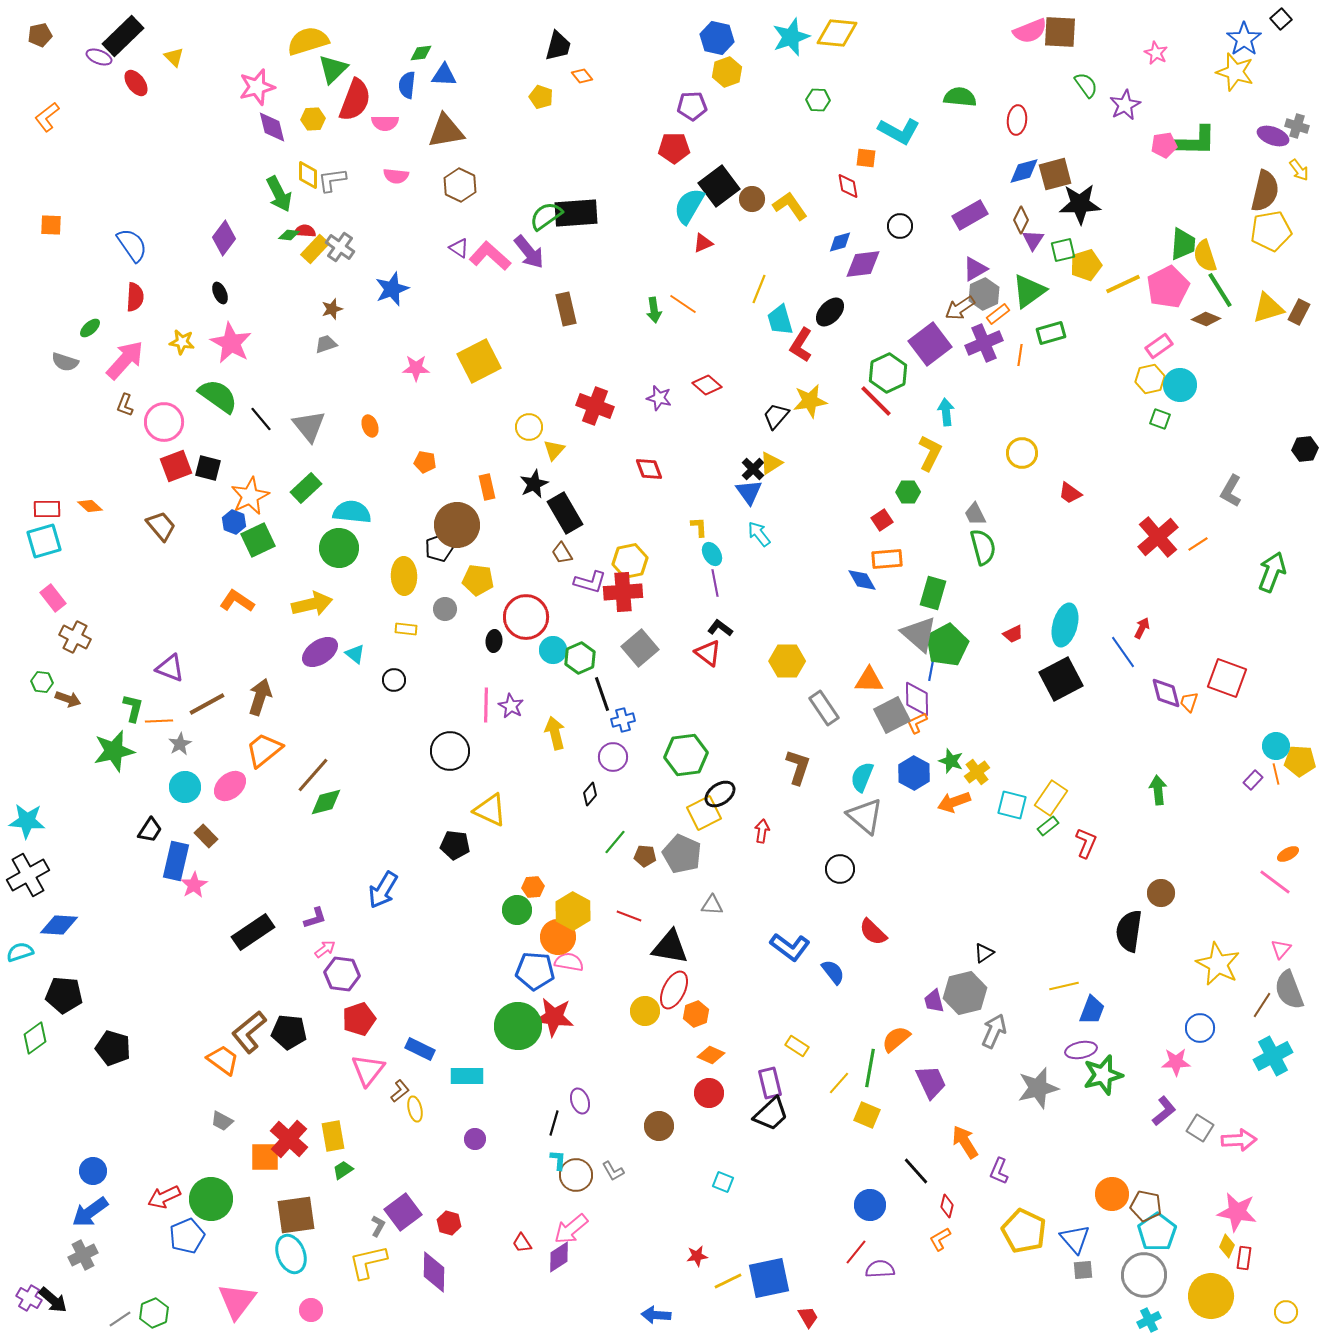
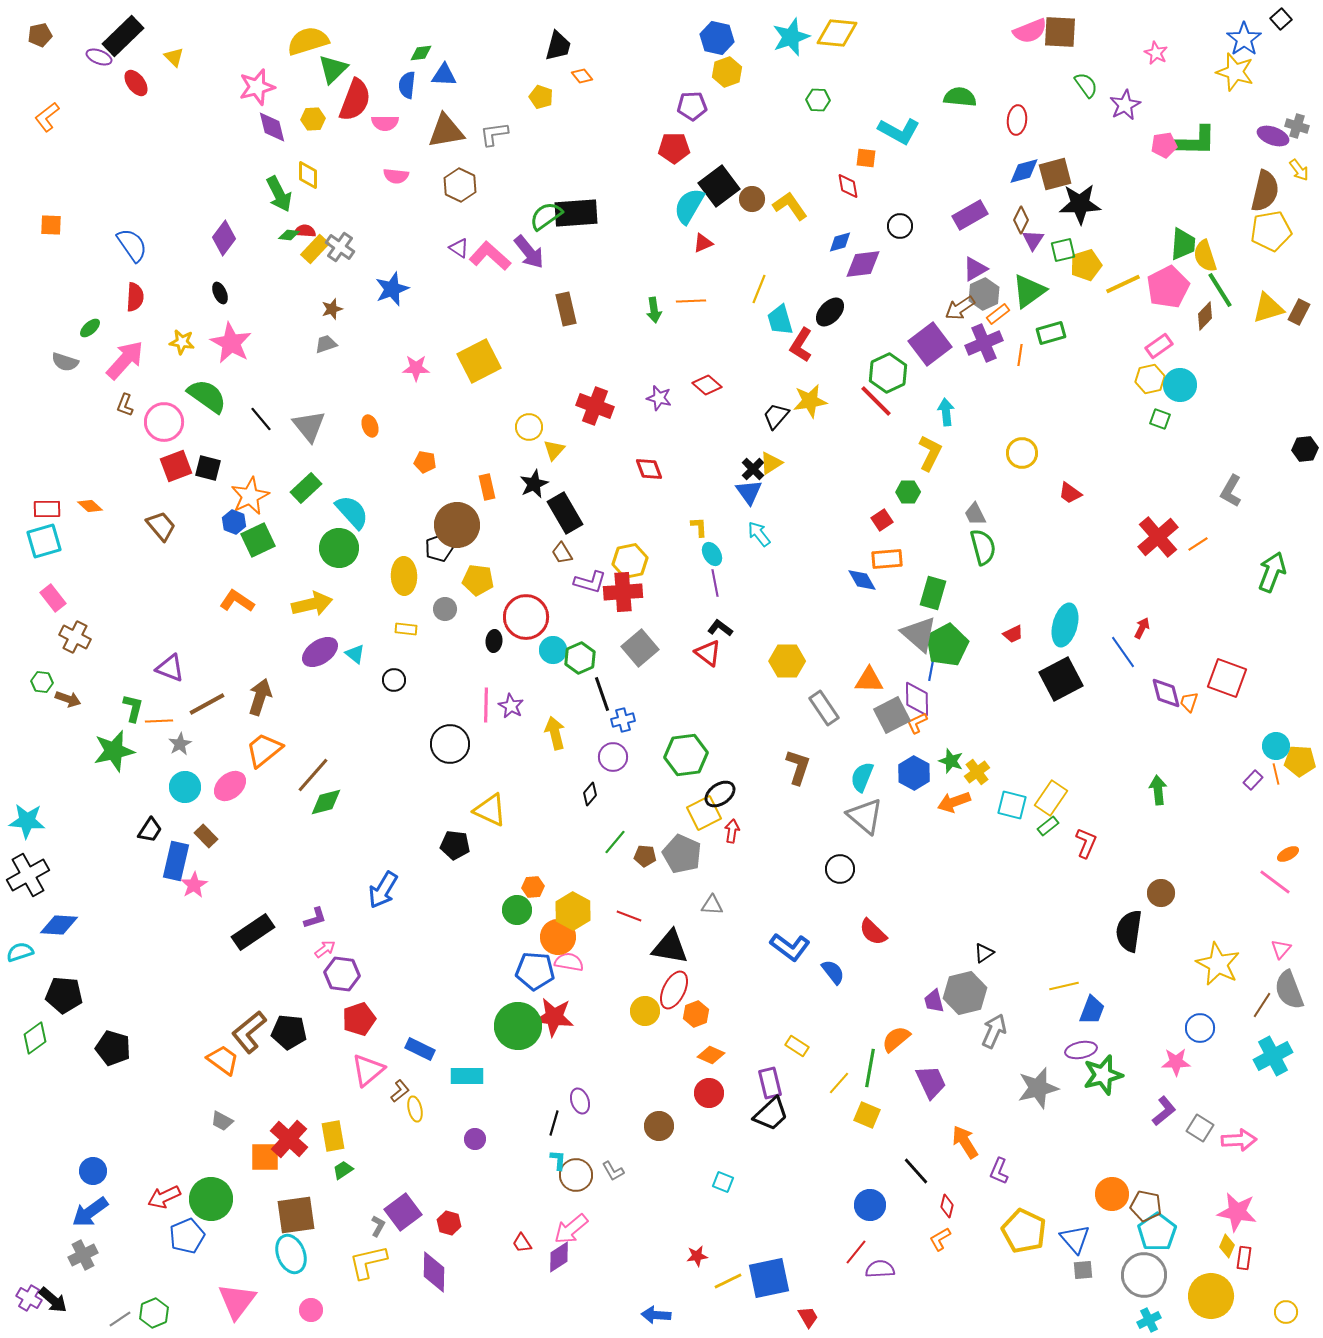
gray L-shape at (332, 180): moved 162 px right, 46 px up
orange line at (683, 304): moved 8 px right, 3 px up; rotated 36 degrees counterclockwise
brown diamond at (1206, 319): moved 1 px left, 3 px up; rotated 68 degrees counterclockwise
green semicircle at (218, 396): moved 11 px left
cyan semicircle at (352, 512): rotated 42 degrees clockwise
black circle at (450, 751): moved 7 px up
red arrow at (762, 831): moved 30 px left
pink triangle at (368, 1070): rotated 12 degrees clockwise
